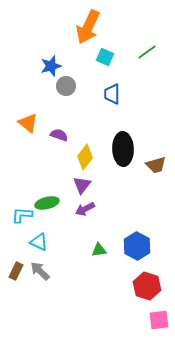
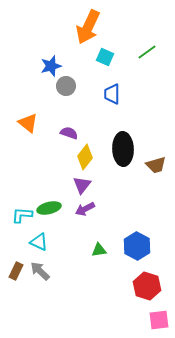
purple semicircle: moved 10 px right, 2 px up
green ellipse: moved 2 px right, 5 px down
